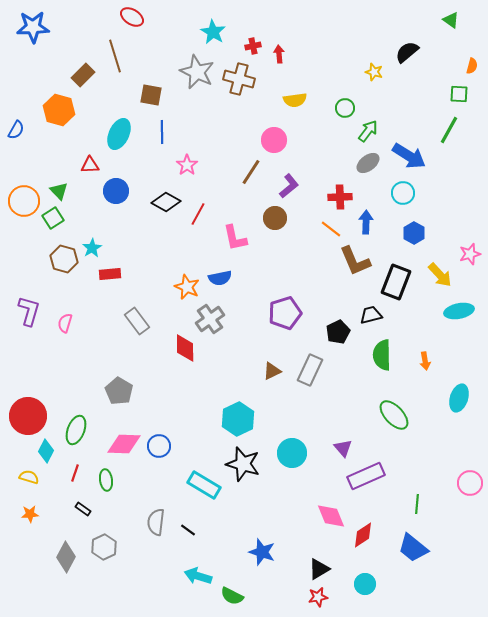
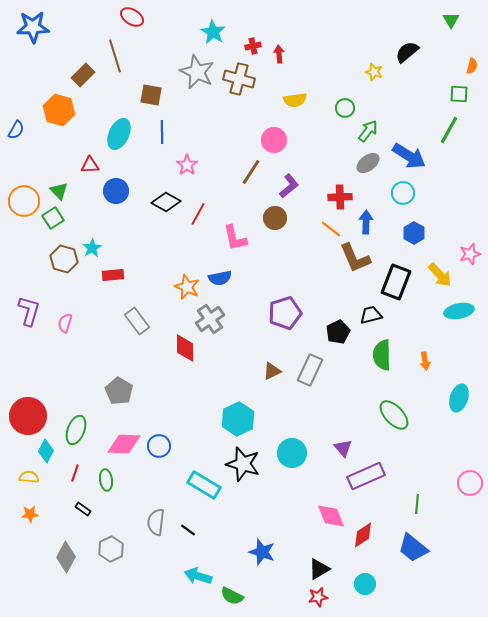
green triangle at (451, 20): rotated 24 degrees clockwise
brown L-shape at (355, 261): moved 3 px up
red rectangle at (110, 274): moved 3 px right, 1 px down
yellow semicircle at (29, 477): rotated 12 degrees counterclockwise
gray hexagon at (104, 547): moved 7 px right, 2 px down
